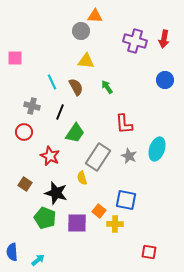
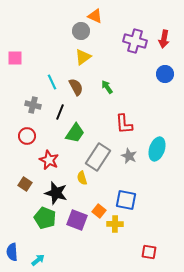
orange triangle: rotated 21 degrees clockwise
yellow triangle: moved 3 px left, 4 px up; rotated 42 degrees counterclockwise
blue circle: moved 6 px up
gray cross: moved 1 px right, 1 px up
red circle: moved 3 px right, 4 px down
red star: moved 1 px left, 4 px down
purple square: moved 3 px up; rotated 20 degrees clockwise
